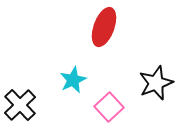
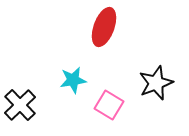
cyan star: rotated 16 degrees clockwise
pink square: moved 2 px up; rotated 16 degrees counterclockwise
